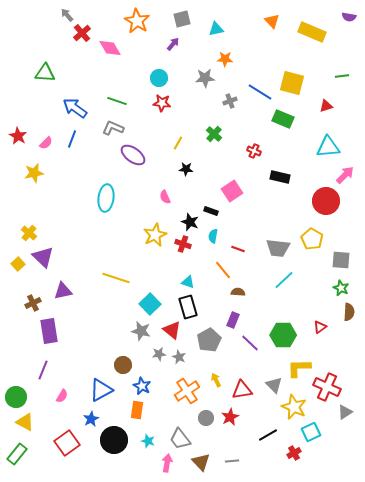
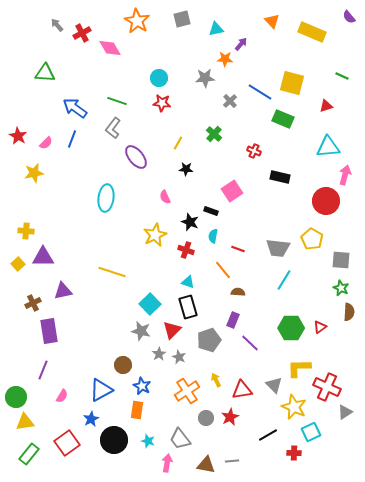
gray arrow at (67, 15): moved 10 px left, 10 px down
purple semicircle at (349, 17): rotated 40 degrees clockwise
red cross at (82, 33): rotated 12 degrees clockwise
purple arrow at (173, 44): moved 68 px right
green line at (342, 76): rotated 32 degrees clockwise
gray cross at (230, 101): rotated 24 degrees counterclockwise
gray L-shape at (113, 128): rotated 75 degrees counterclockwise
purple ellipse at (133, 155): moved 3 px right, 2 px down; rotated 15 degrees clockwise
pink arrow at (345, 175): rotated 30 degrees counterclockwise
yellow cross at (29, 233): moved 3 px left, 2 px up; rotated 35 degrees counterclockwise
red cross at (183, 244): moved 3 px right, 6 px down
purple triangle at (43, 257): rotated 45 degrees counterclockwise
yellow line at (116, 278): moved 4 px left, 6 px up
cyan line at (284, 280): rotated 15 degrees counterclockwise
red triangle at (172, 330): rotated 36 degrees clockwise
green hexagon at (283, 335): moved 8 px right, 7 px up
gray pentagon at (209, 340): rotated 10 degrees clockwise
gray star at (159, 354): rotated 24 degrees counterclockwise
yellow triangle at (25, 422): rotated 36 degrees counterclockwise
red cross at (294, 453): rotated 32 degrees clockwise
green rectangle at (17, 454): moved 12 px right
brown triangle at (201, 462): moved 5 px right, 3 px down; rotated 36 degrees counterclockwise
